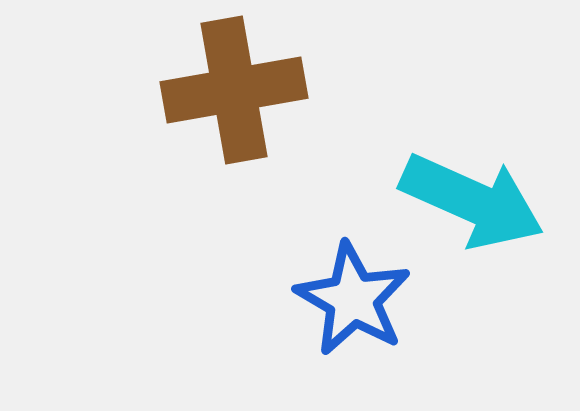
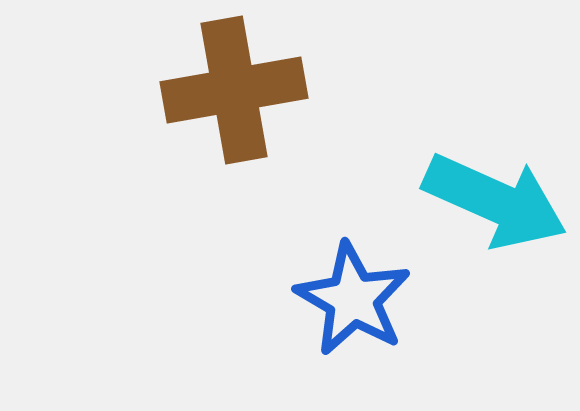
cyan arrow: moved 23 px right
